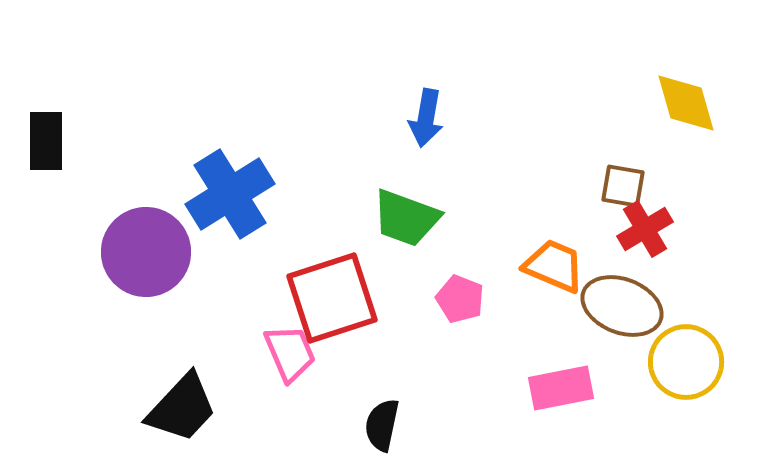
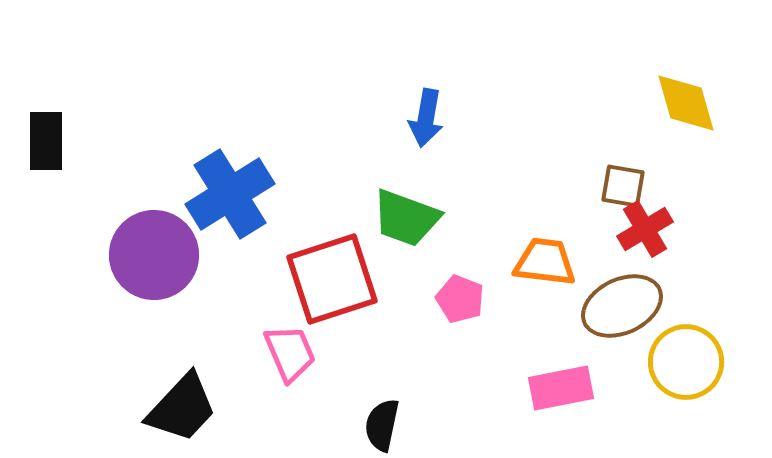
purple circle: moved 8 px right, 3 px down
orange trapezoid: moved 9 px left, 4 px up; rotated 16 degrees counterclockwise
red square: moved 19 px up
brown ellipse: rotated 46 degrees counterclockwise
